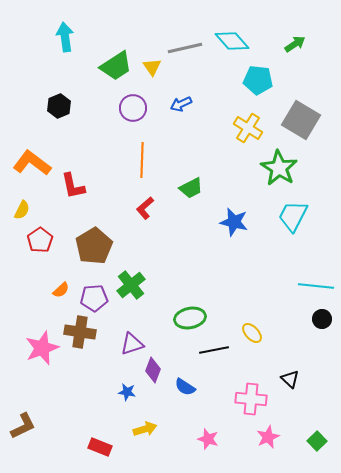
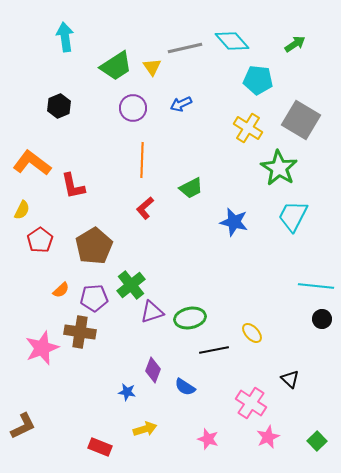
purple triangle at (132, 344): moved 20 px right, 32 px up
pink cross at (251, 399): moved 4 px down; rotated 28 degrees clockwise
